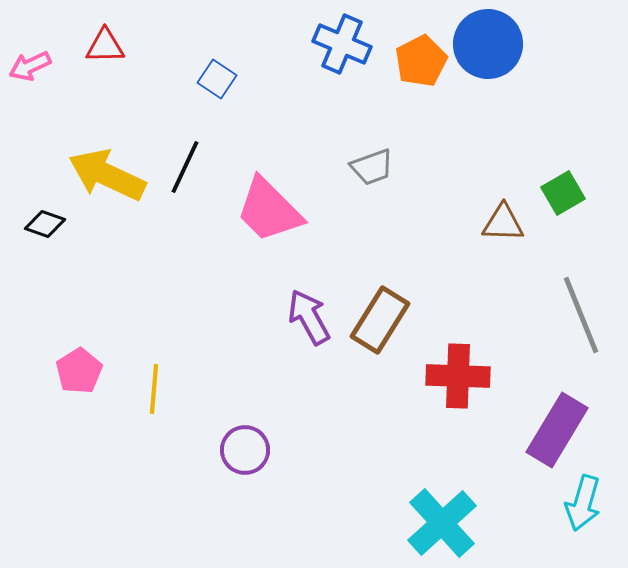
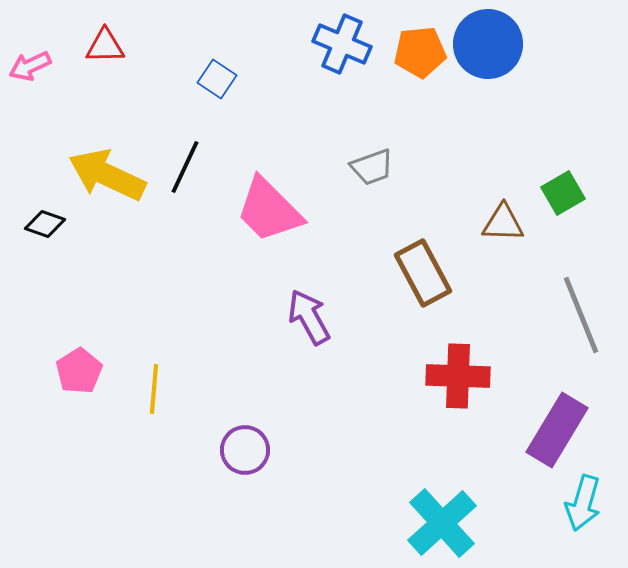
orange pentagon: moved 1 px left, 9 px up; rotated 21 degrees clockwise
brown rectangle: moved 43 px right, 47 px up; rotated 60 degrees counterclockwise
